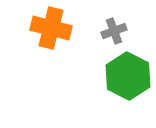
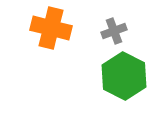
green hexagon: moved 4 px left
